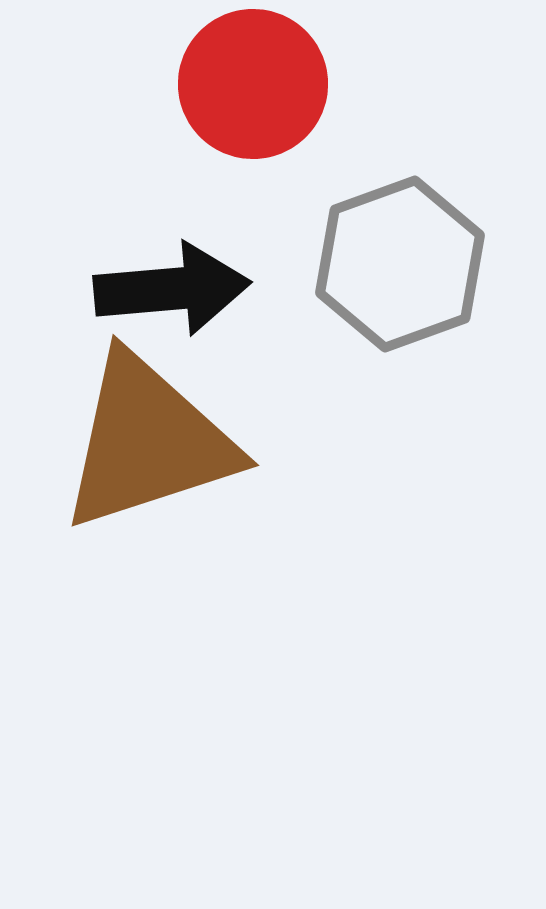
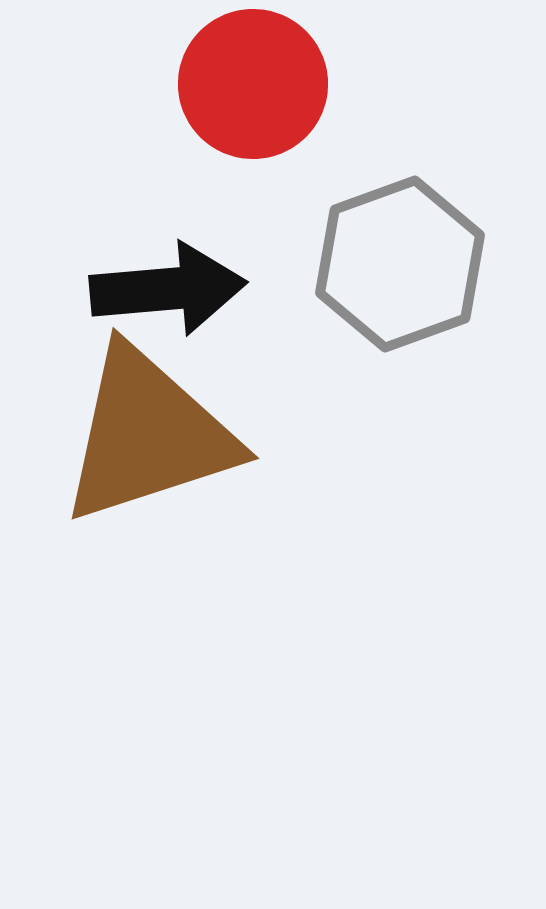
black arrow: moved 4 px left
brown triangle: moved 7 px up
